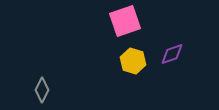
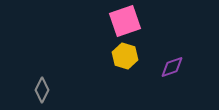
purple diamond: moved 13 px down
yellow hexagon: moved 8 px left, 5 px up
